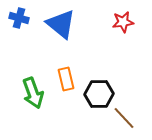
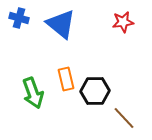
black hexagon: moved 4 px left, 3 px up
